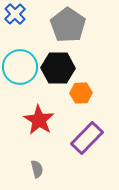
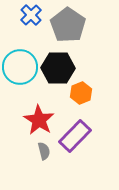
blue cross: moved 16 px right, 1 px down
orange hexagon: rotated 20 degrees counterclockwise
purple rectangle: moved 12 px left, 2 px up
gray semicircle: moved 7 px right, 18 px up
